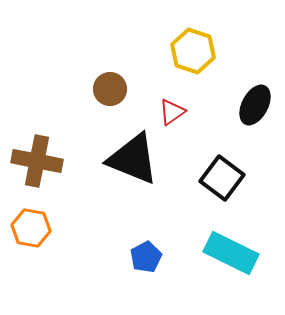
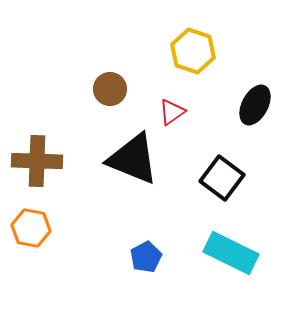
brown cross: rotated 9 degrees counterclockwise
